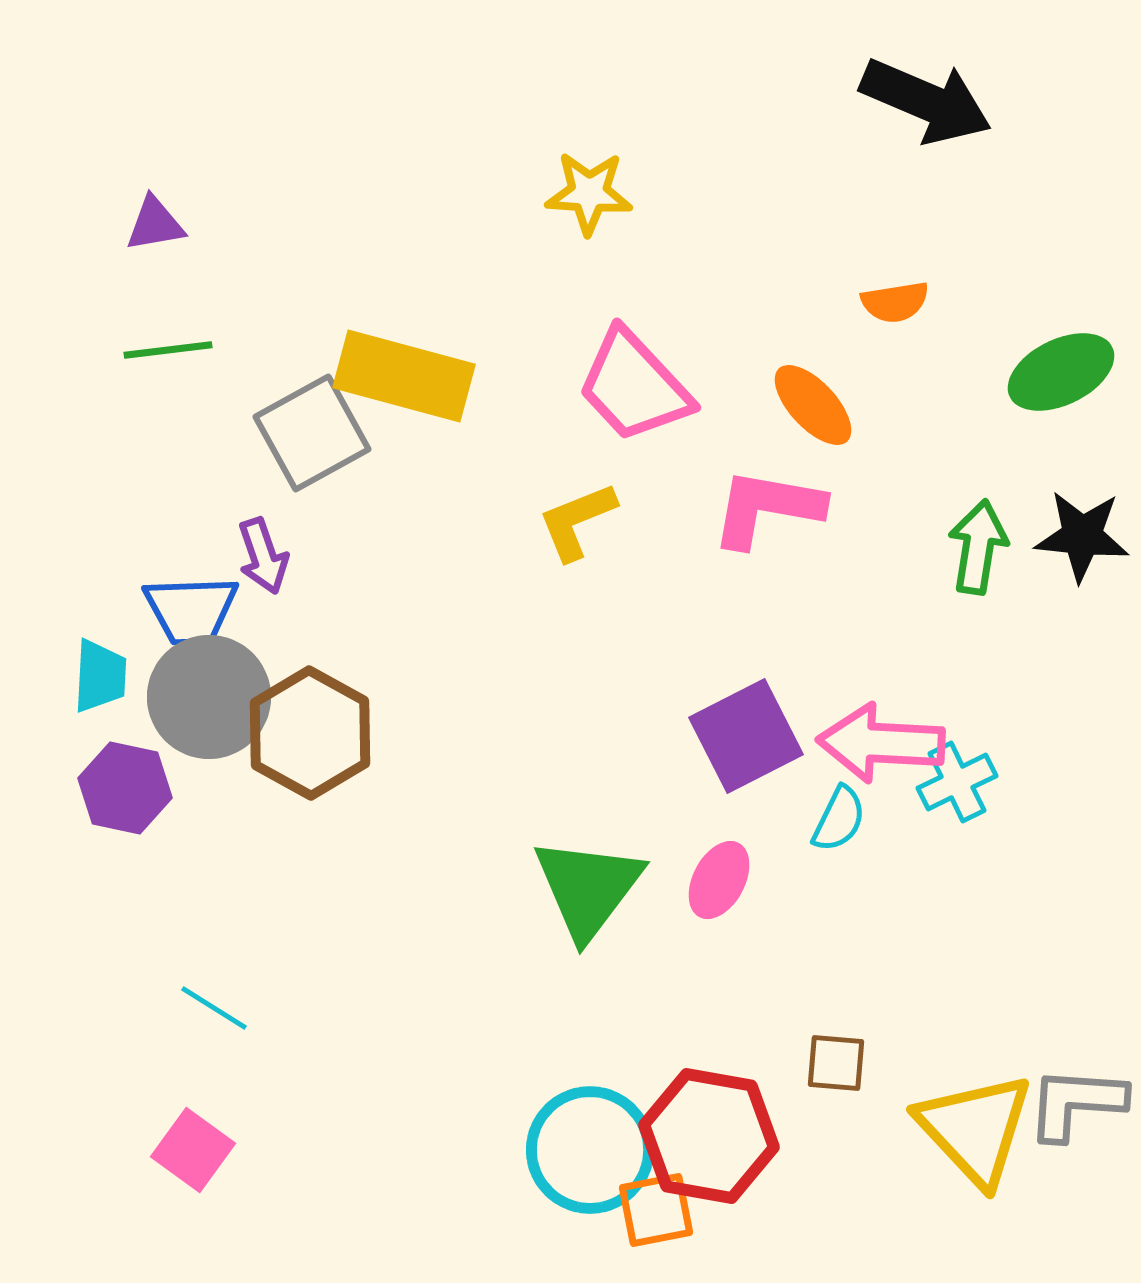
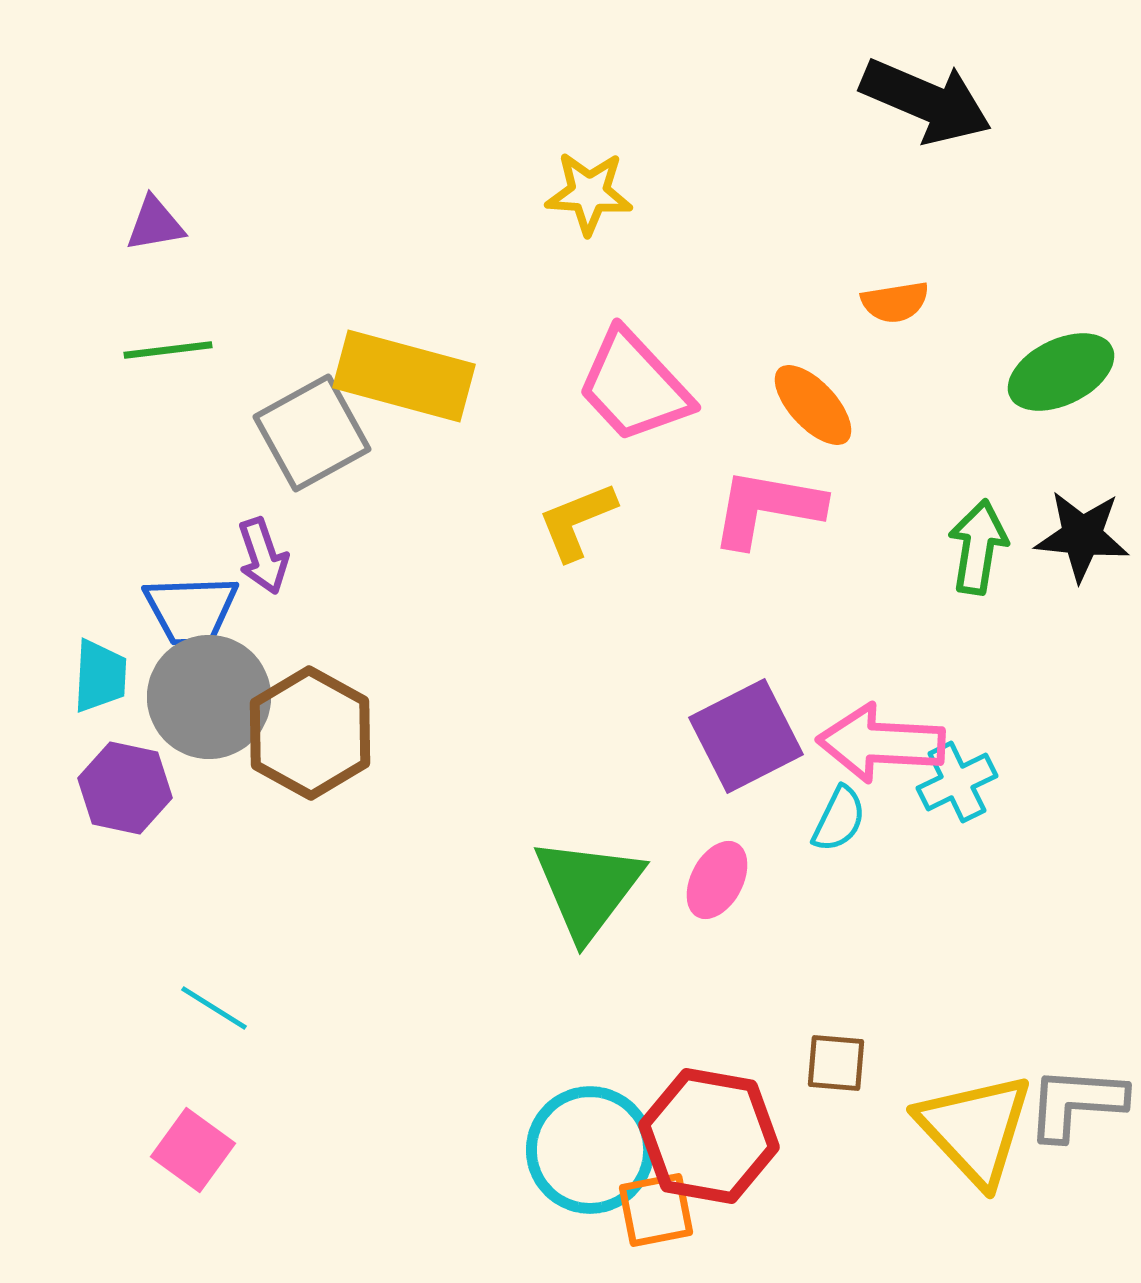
pink ellipse: moved 2 px left
